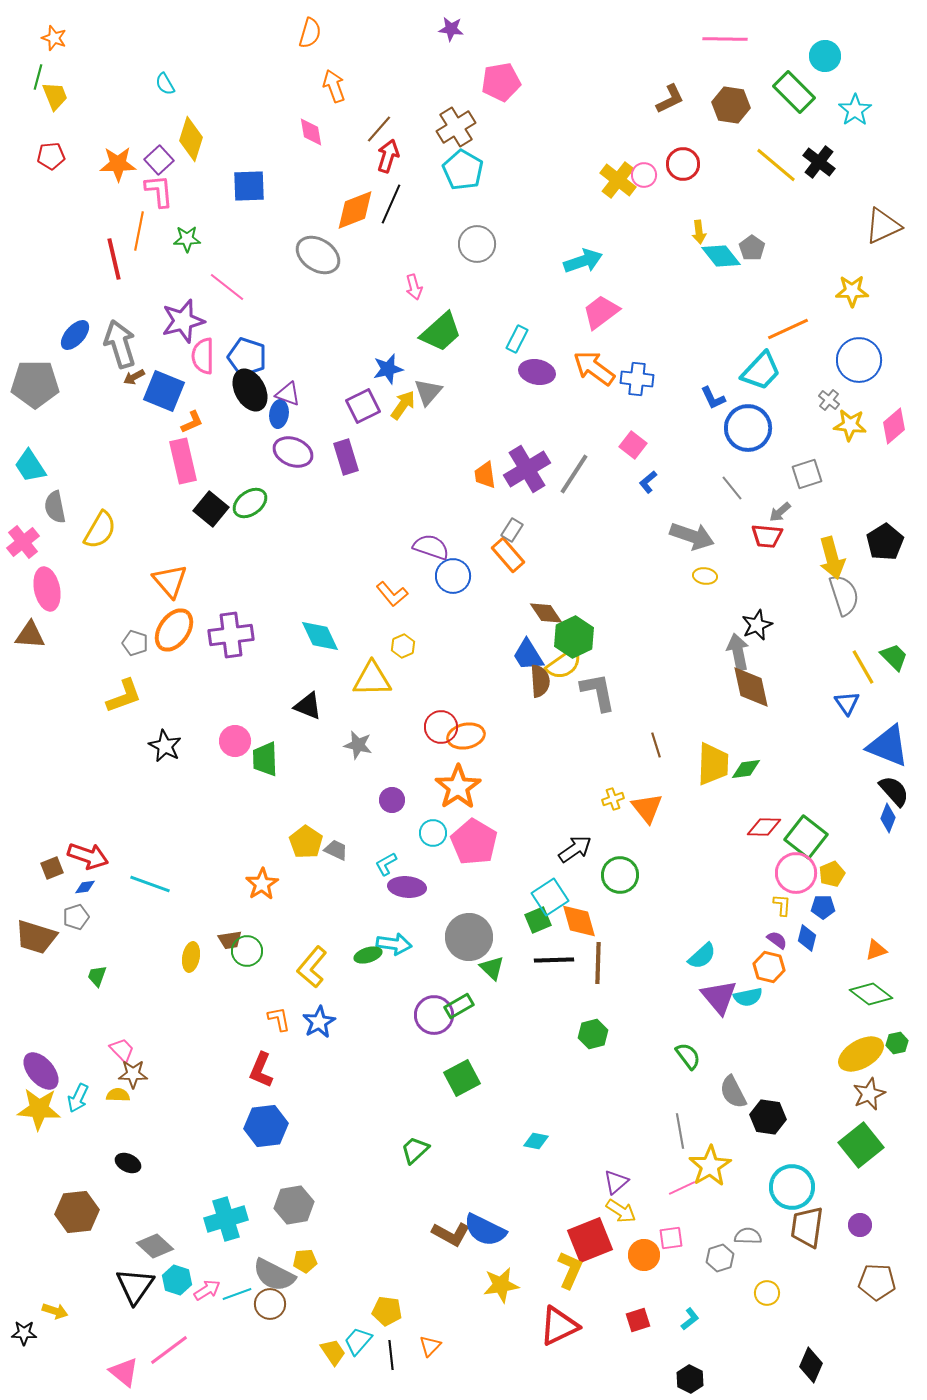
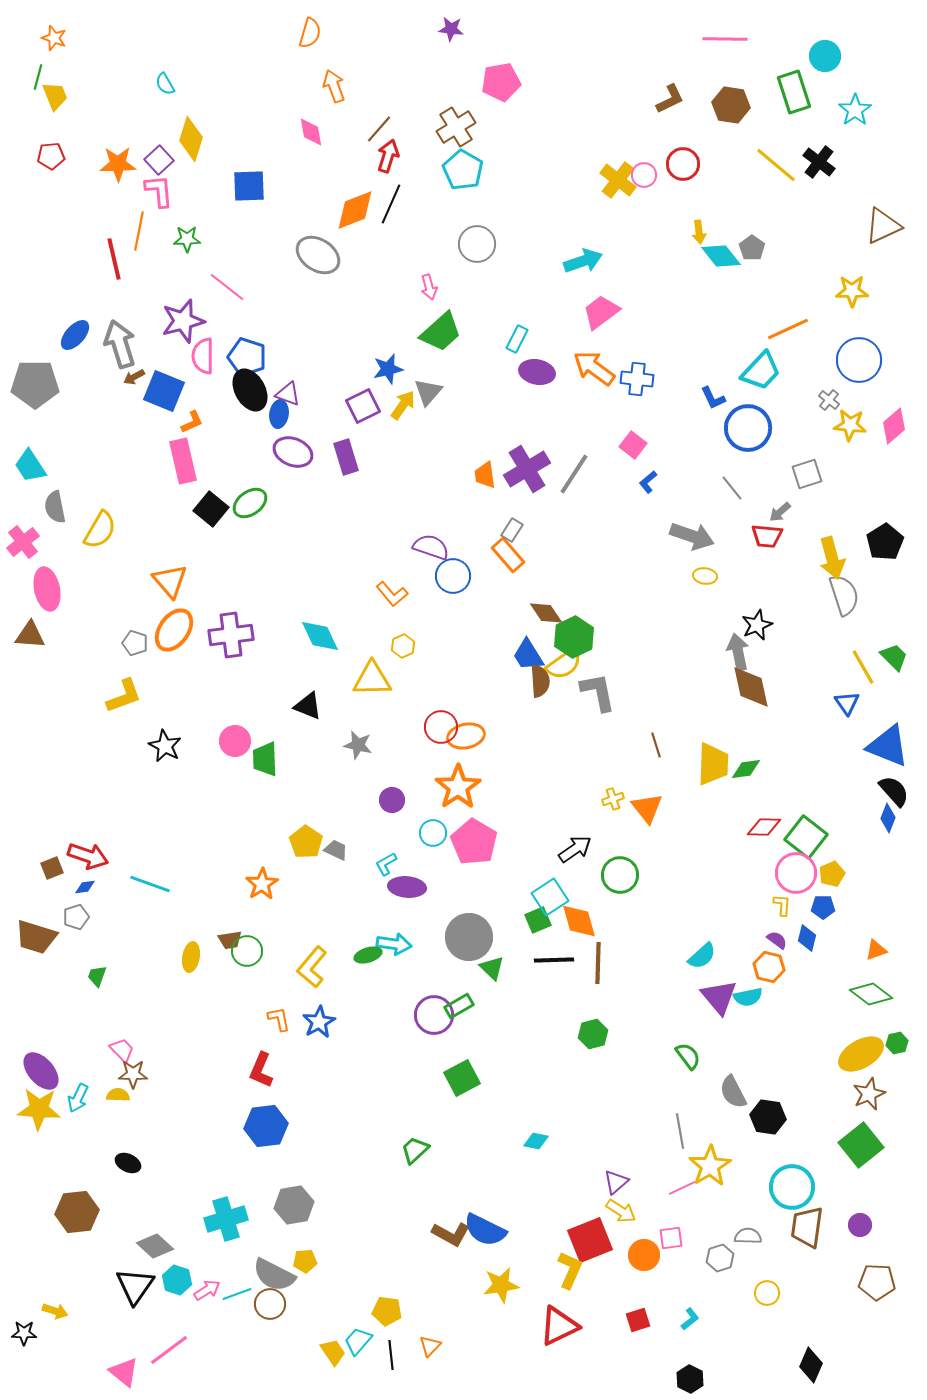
green rectangle at (794, 92): rotated 27 degrees clockwise
pink arrow at (414, 287): moved 15 px right
